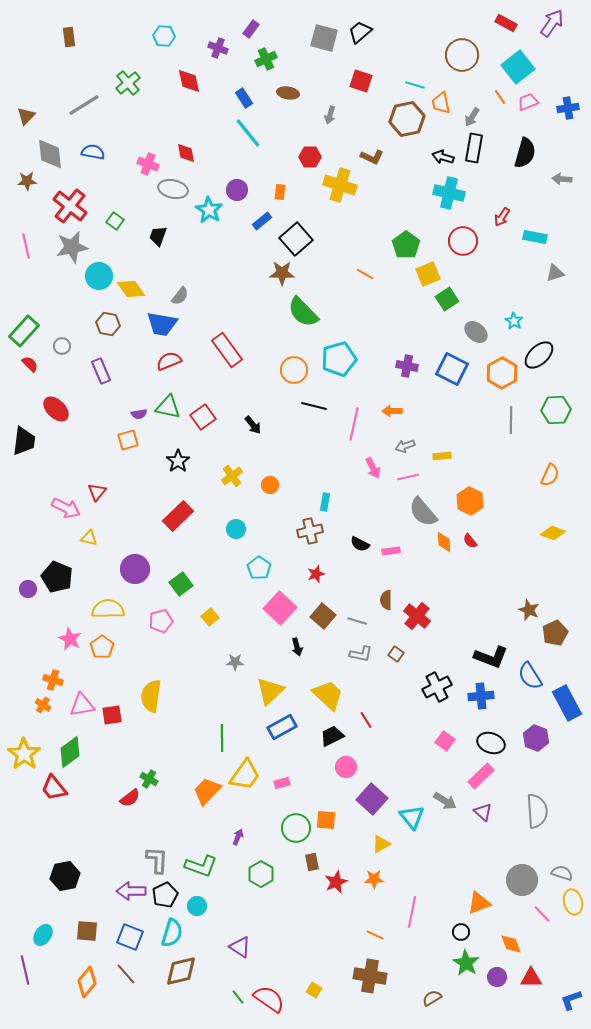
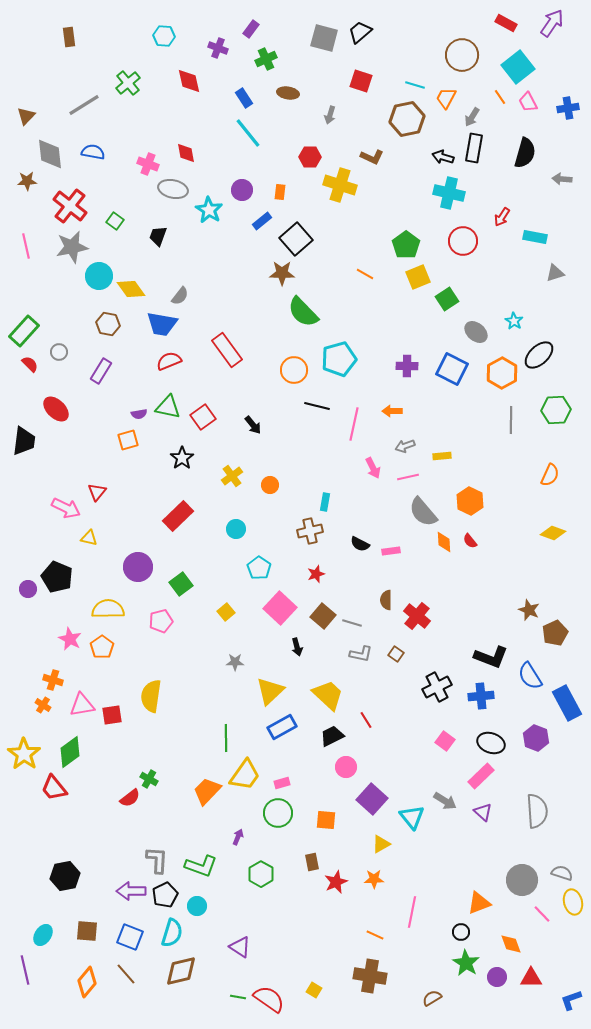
pink trapezoid at (528, 102): rotated 95 degrees counterclockwise
orange trapezoid at (441, 103): moved 5 px right, 5 px up; rotated 40 degrees clockwise
purple circle at (237, 190): moved 5 px right
yellow square at (428, 274): moved 10 px left, 3 px down
gray circle at (62, 346): moved 3 px left, 6 px down
purple cross at (407, 366): rotated 10 degrees counterclockwise
purple rectangle at (101, 371): rotated 55 degrees clockwise
black line at (314, 406): moved 3 px right
black star at (178, 461): moved 4 px right, 3 px up
purple circle at (135, 569): moved 3 px right, 2 px up
yellow square at (210, 617): moved 16 px right, 5 px up
gray line at (357, 621): moved 5 px left, 2 px down
green line at (222, 738): moved 4 px right
green circle at (296, 828): moved 18 px left, 15 px up
green line at (238, 997): rotated 42 degrees counterclockwise
